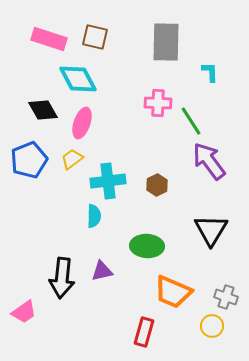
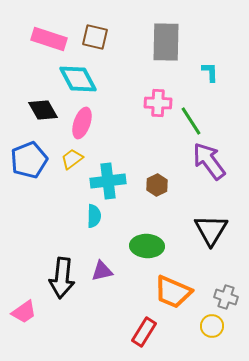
red rectangle: rotated 16 degrees clockwise
